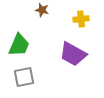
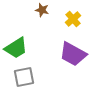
yellow cross: moved 8 px left; rotated 35 degrees counterclockwise
green trapezoid: moved 3 px left, 3 px down; rotated 35 degrees clockwise
